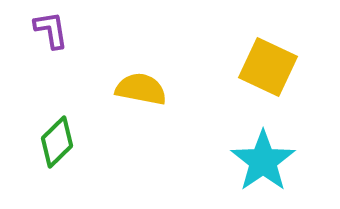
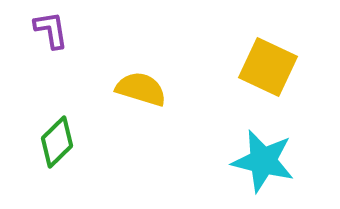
yellow semicircle: rotated 6 degrees clockwise
cyan star: rotated 24 degrees counterclockwise
